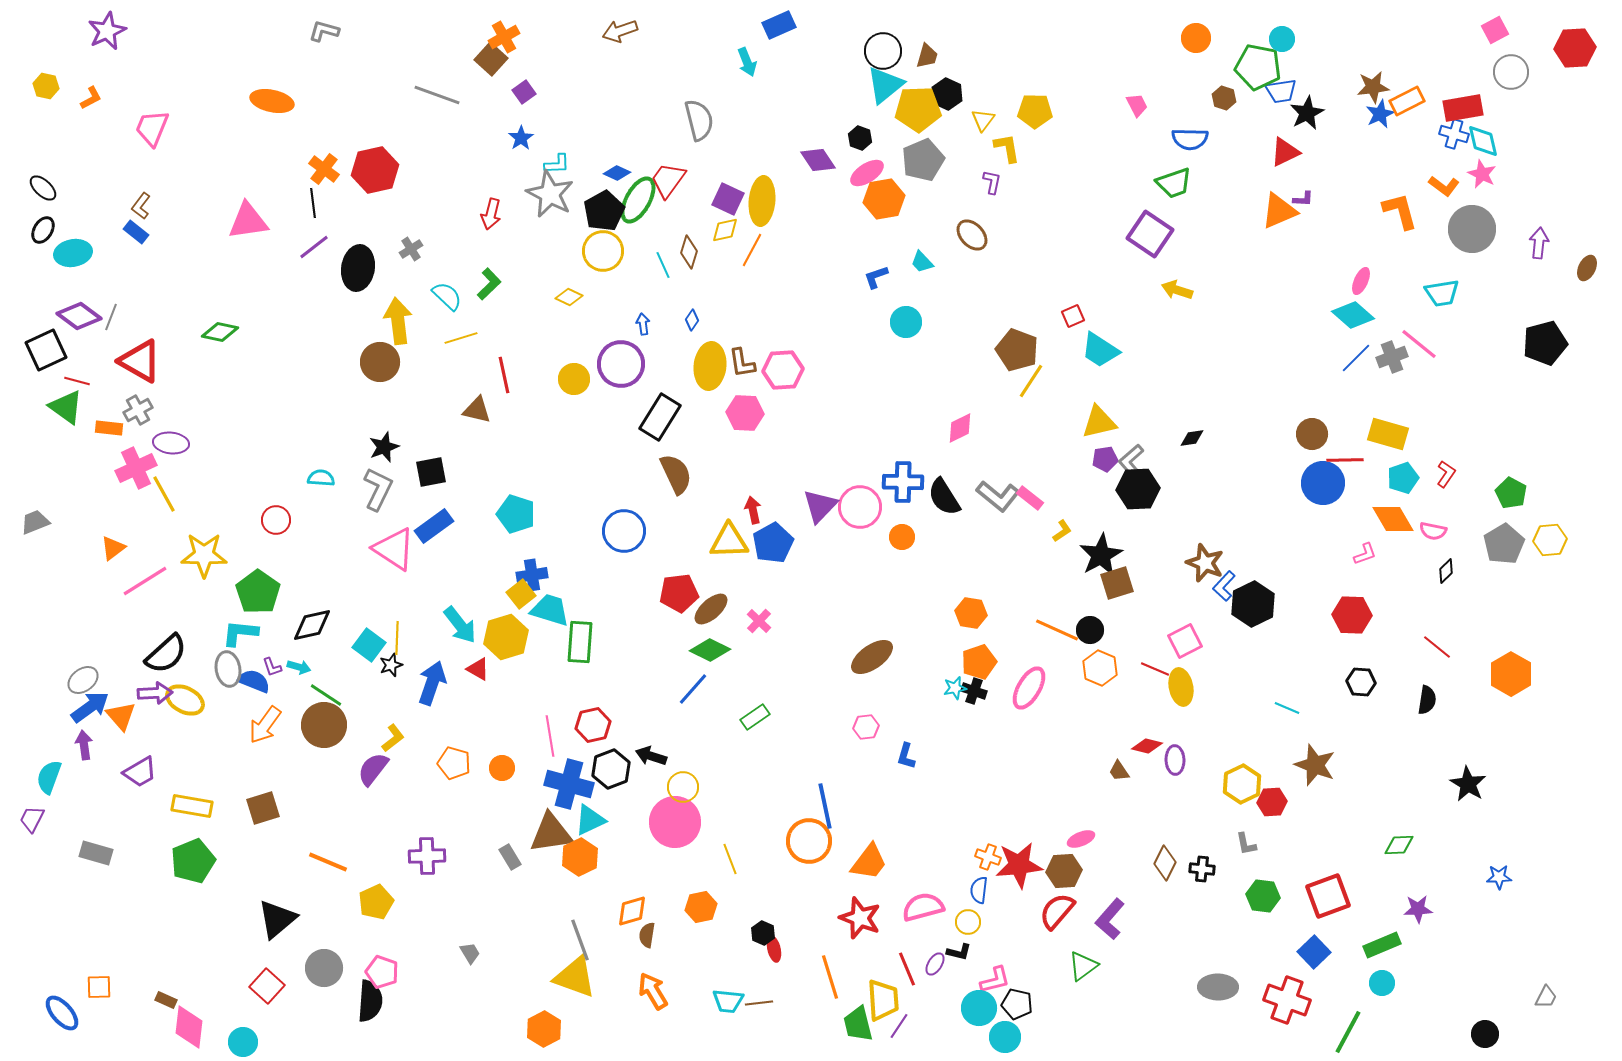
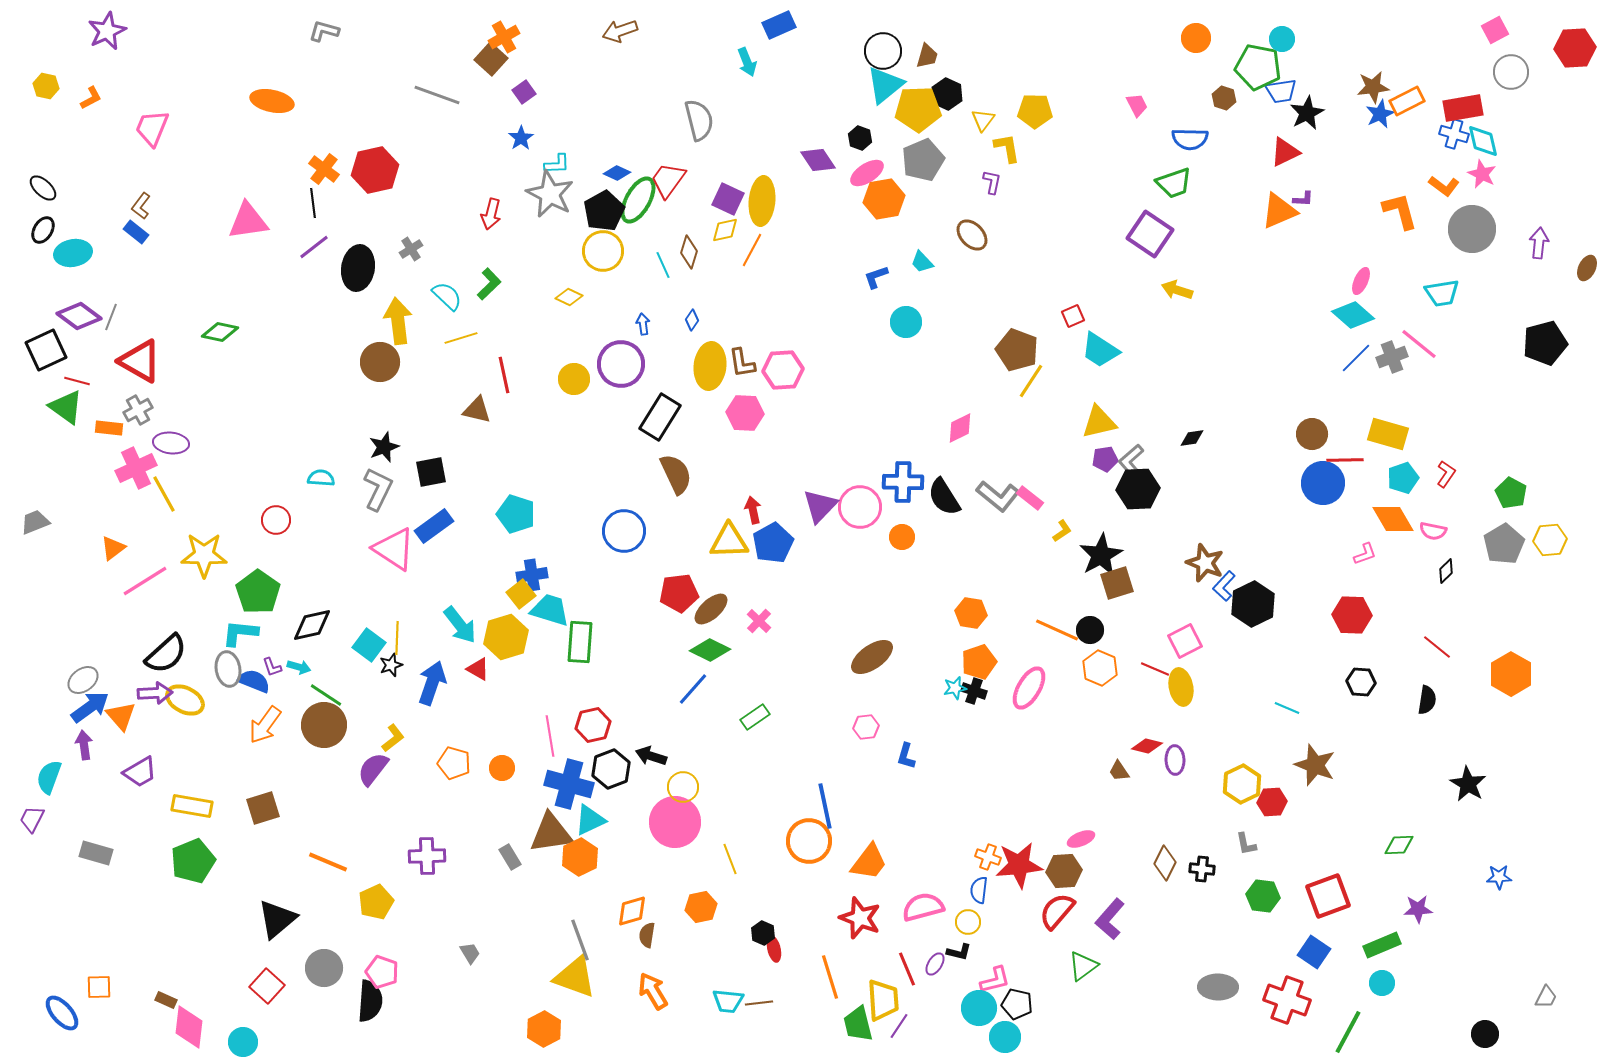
blue square at (1314, 952): rotated 12 degrees counterclockwise
